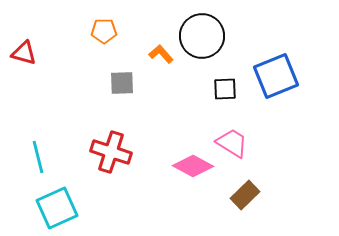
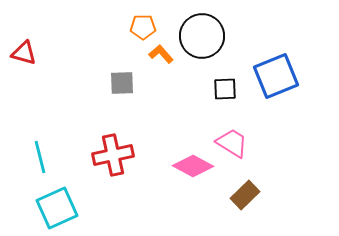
orange pentagon: moved 39 px right, 4 px up
red cross: moved 2 px right, 3 px down; rotated 30 degrees counterclockwise
cyan line: moved 2 px right
